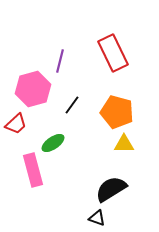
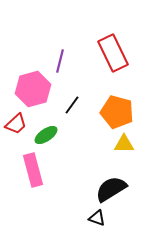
green ellipse: moved 7 px left, 8 px up
